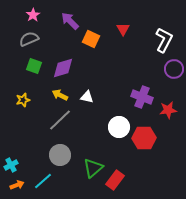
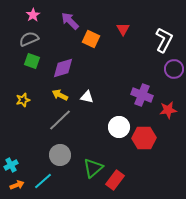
green square: moved 2 px left, 5 px up
purple cross: moved 2 px up
